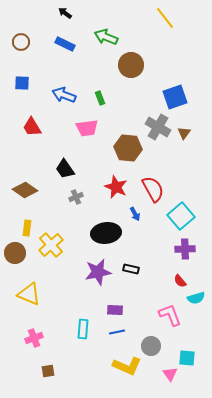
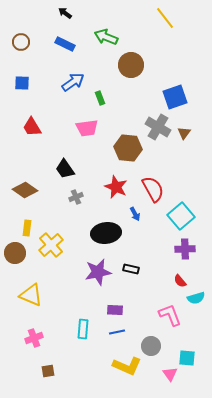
blue arrow at (64, 95): moved 9 px right, 13 px up; rotated 125 degrees clockwise
yellow triangle at (29, 294): moved 2 px right, 1 px down
